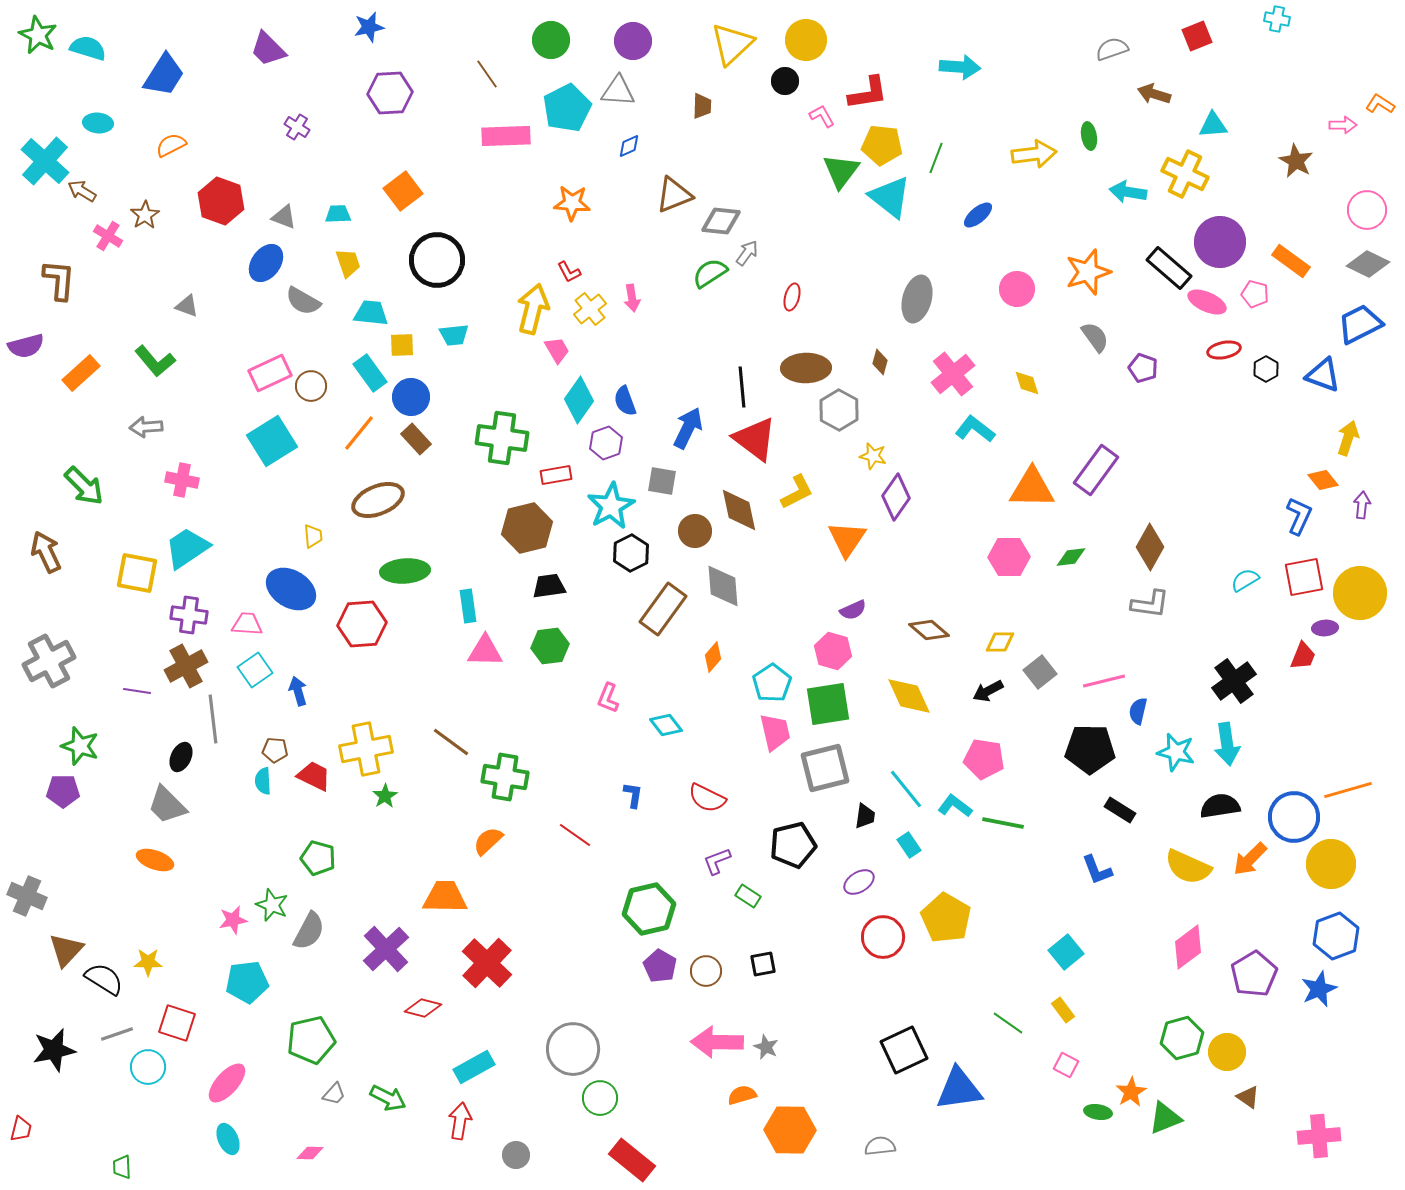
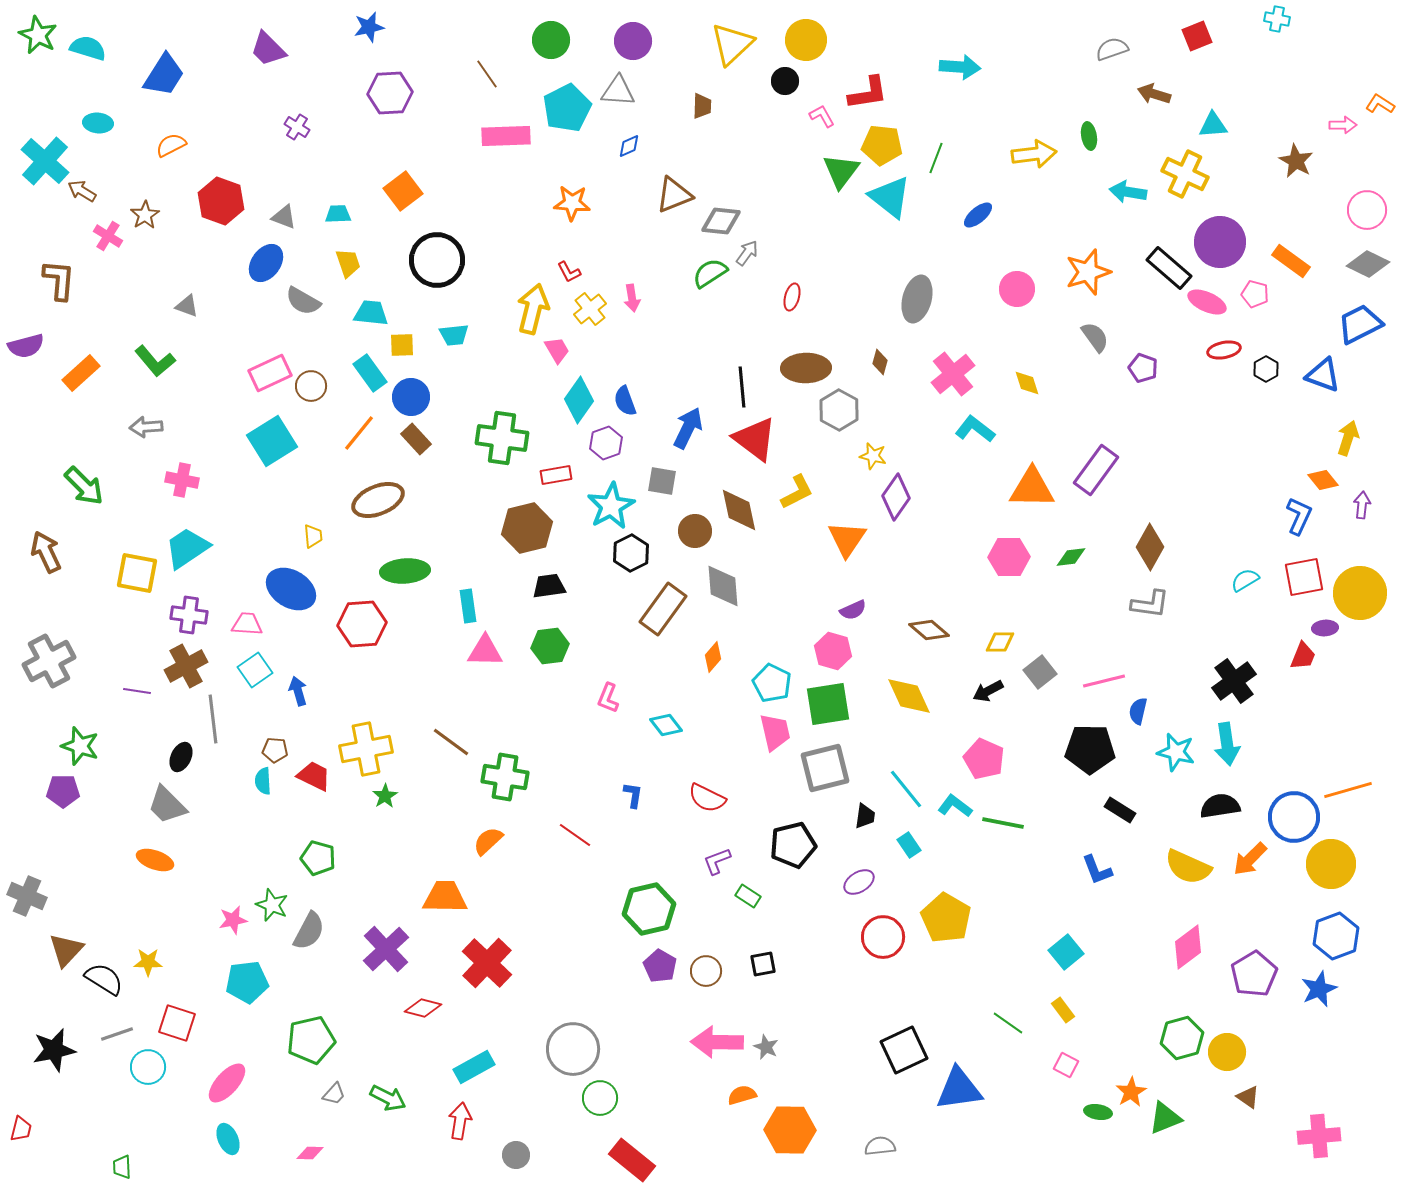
cyan pentagon at (772, 683): rotated 12 degrees counterclockwise
pink pentagon at (984, 759): rotated 15 degrees clockwise
